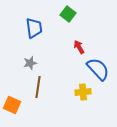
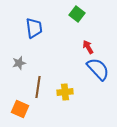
green square: moved 9 px right
red arrow: moved 9 px right
gray star: moved 11 px left
yellow cross: moved 18 px left
orange square: moved 8 px right, 4 px down
